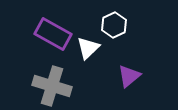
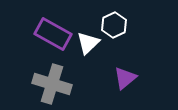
white triangle: moved 5 px up
purple triangle: moved 4 px left, 2 px down
gray cross: moved 2 px up
